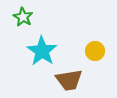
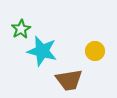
green star: moved 2 px left, 12 px down; rotated 12 degrees clockwise
cyan star: rotated 20 degrees counterclockwise
